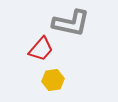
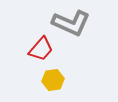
gray L-shape: rotated 12 degrees clockwise
